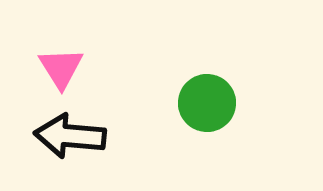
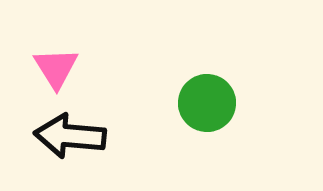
pink triangle: moved 5 px left
